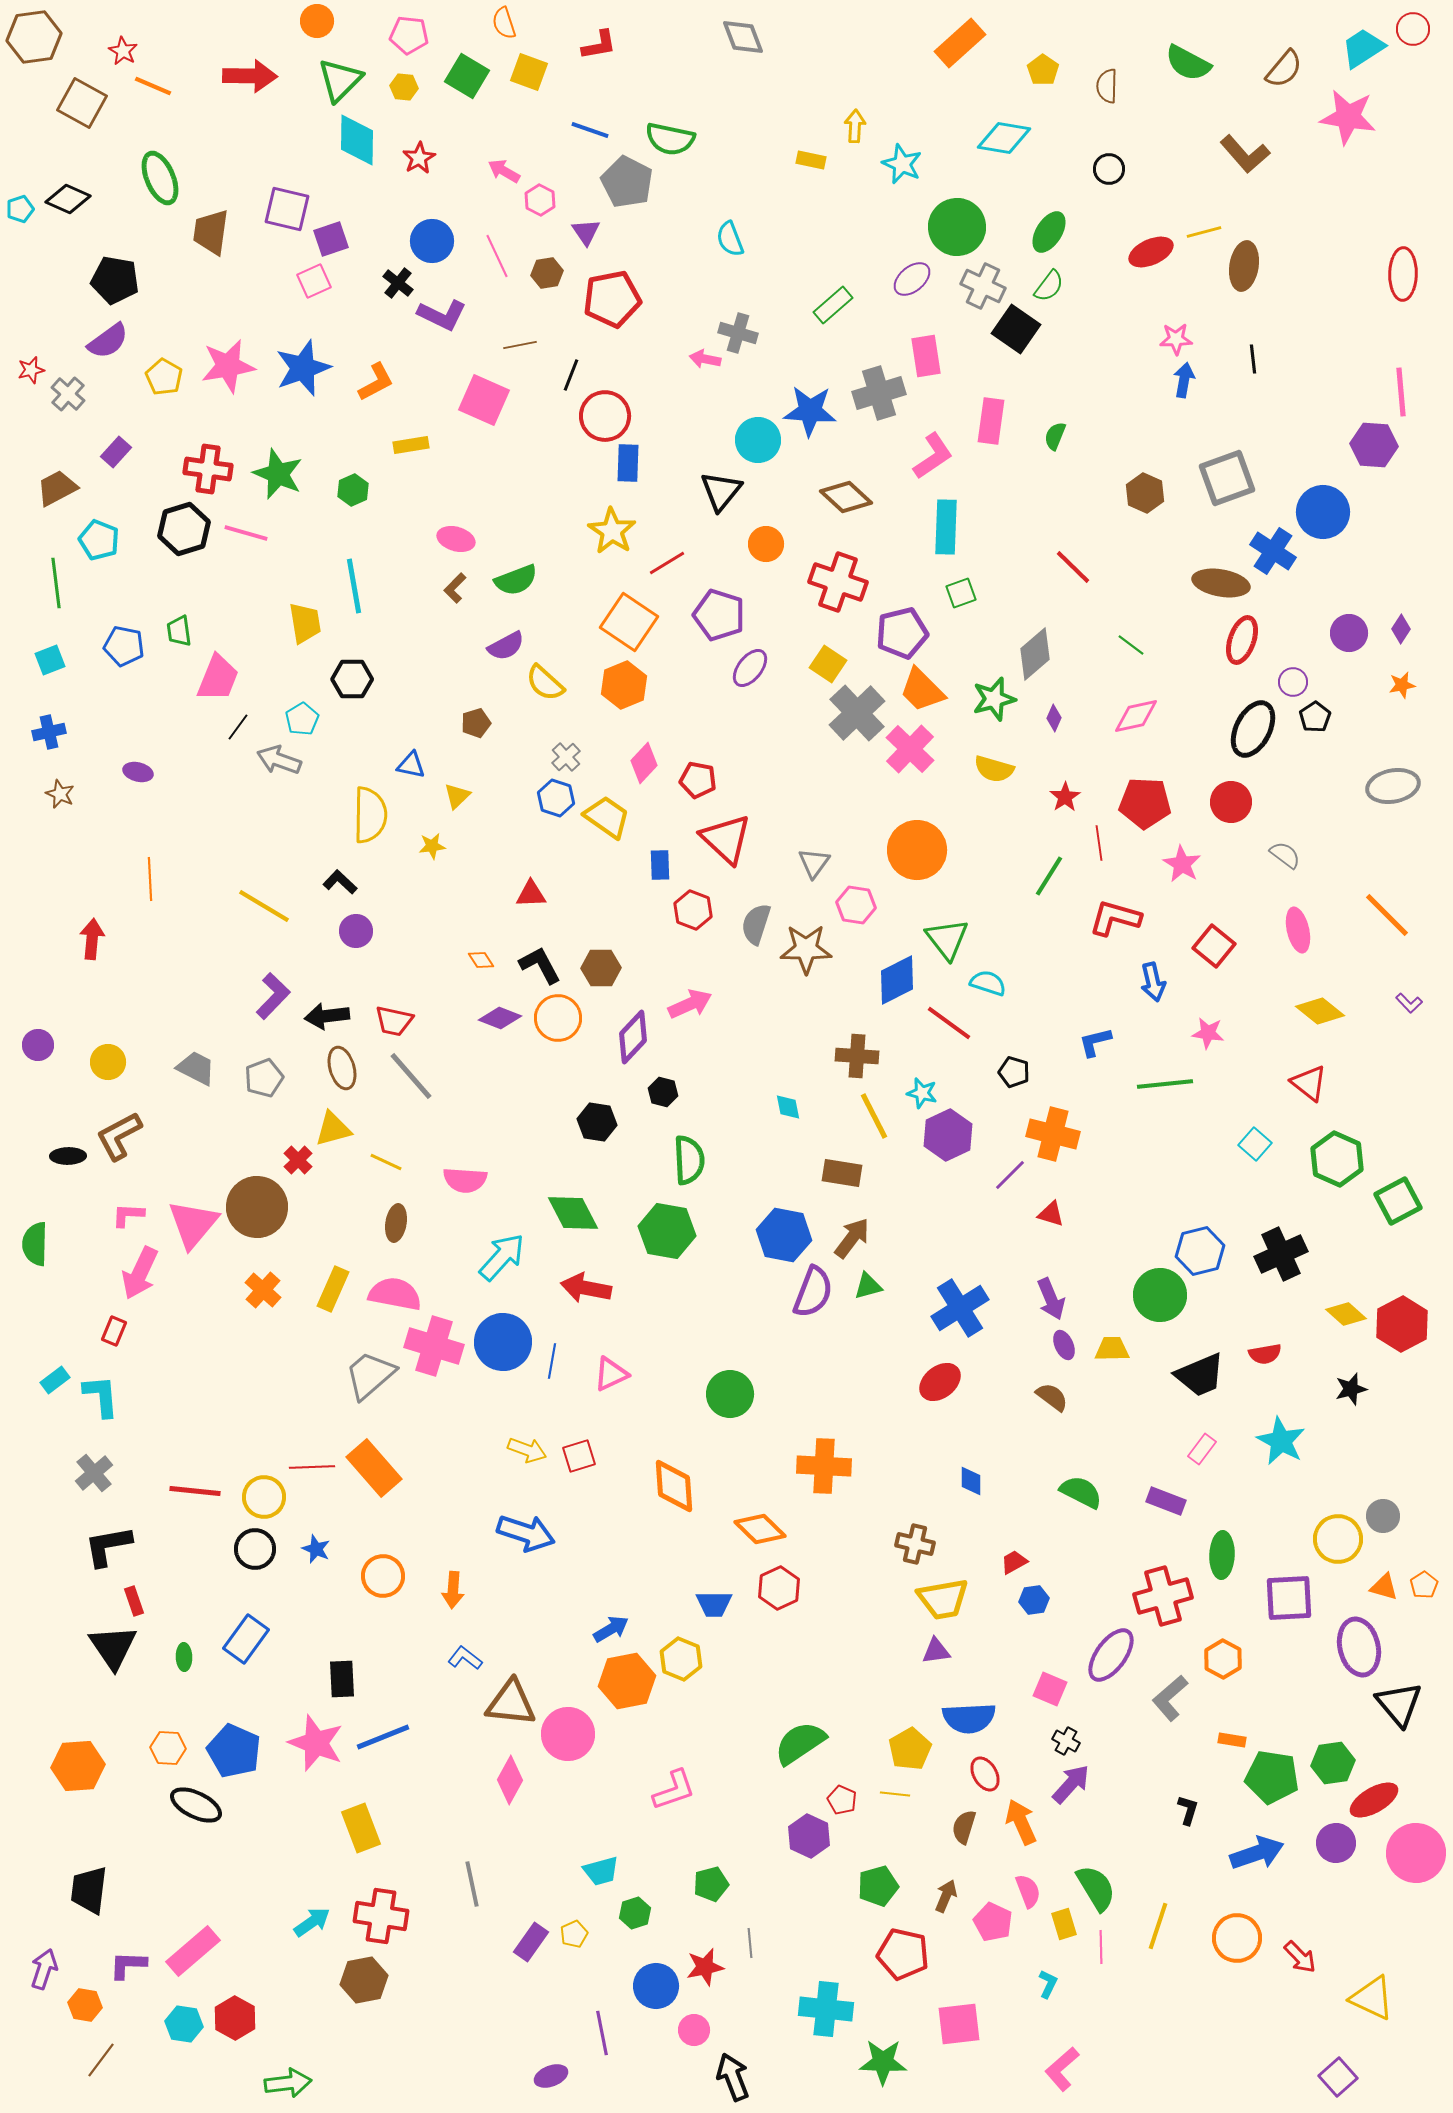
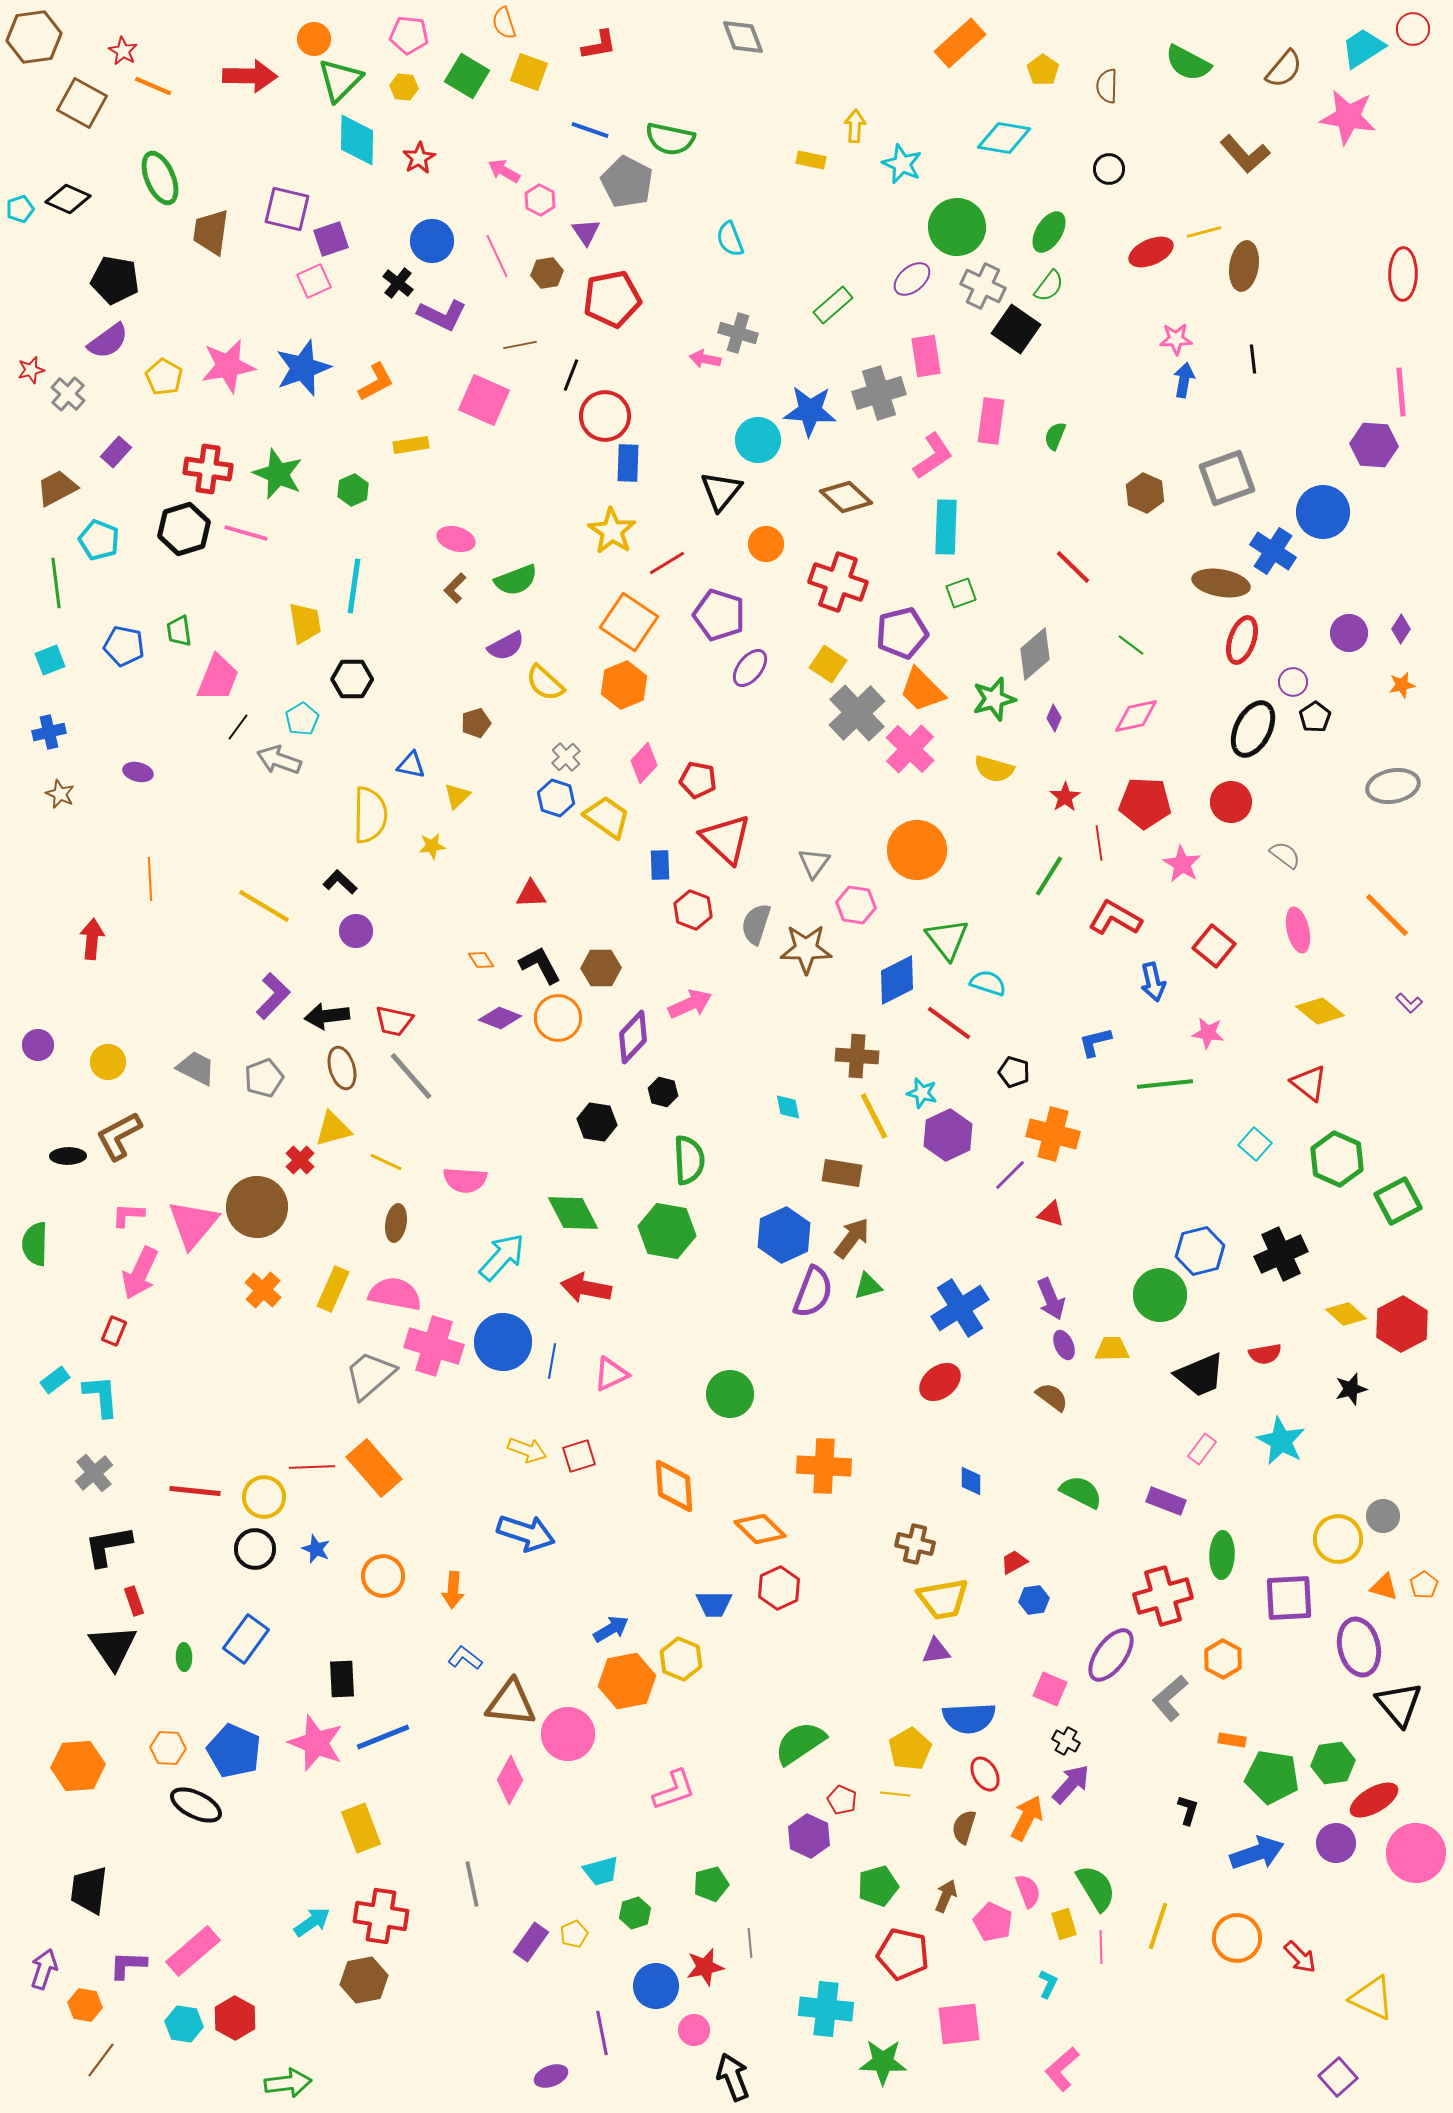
orange circle at (317, 21): moved 3 px left, 18 px down
cyan line at (354, 586): rotated 18 degrees clockwise
red L-shape at (1115, 918): rotated 14 degrees clockwise
red cross at (298, 1160): moved 2 px right
blue hexagon at (784, 1235): rotated 24 degrees clockwise
orange arrow at (1021, 1822): moved 6 px right, 4 px up; rotated 51 degrees clockwise
